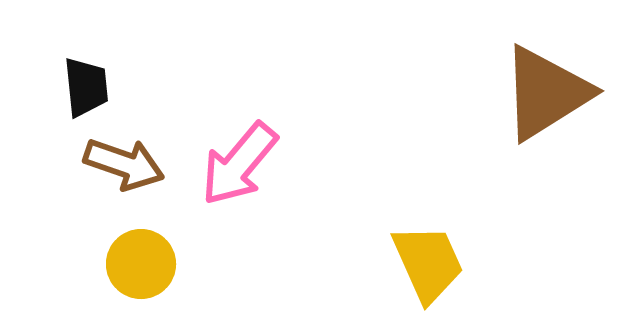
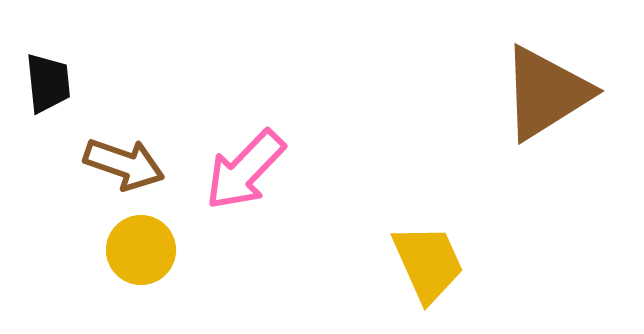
black trapezoid: moved 38 px left, 4 px up
pink arrow: moved 6 px right, 6 px down; rotated 4 degrees clockwise
yellow circle: moved 14 px up
